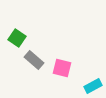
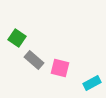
pink square: moved 2 px left
cyan rectangle: moved 1 px left, 3 px up
